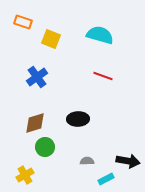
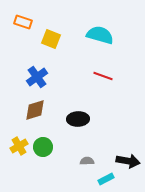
brown diamond: moved 13 px up
green circle: moved 2 px left
yellow cross: moved 6 px left, 29 px up
